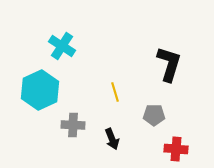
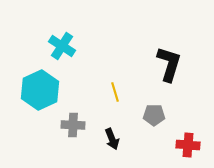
red cross: moved 12 px right, 4 px up
